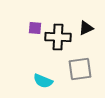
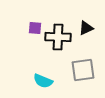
gray square: moved 3 px right, 1 px down
